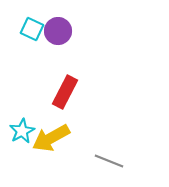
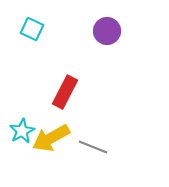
purple circle: moved 49 px right
gray line: moved 16 px left, 14 px up
